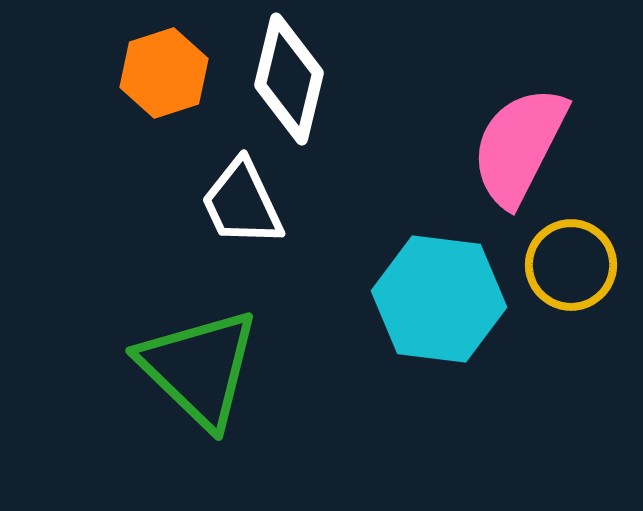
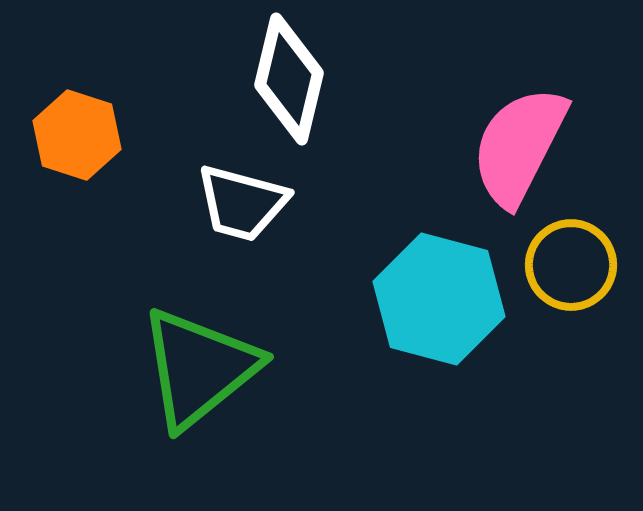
orange hexagon: moved 87 px left, 62 px down; rotated 24 degrees counterclockwise
white trapezoid: rotated 50 degrees counterclockwise
cyan hexagon: rotated 8 degrees clockwise
green triangle: rotated 37 degrees clockwise
